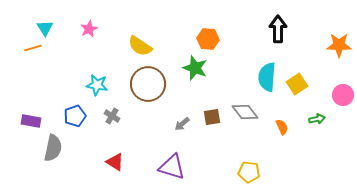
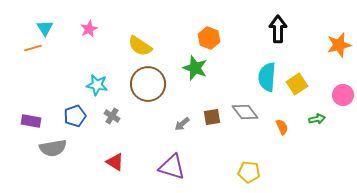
orange hexagon: moved 1 px right, 1 px up; rotated 15 degrees clockwise
orange star: rotated 15 degrees counterclockwise
gray semicircle: rotated 68 degrees clockwise
